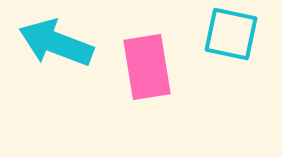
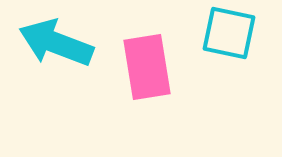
cyan square: moved 2 px left, 1 px up
